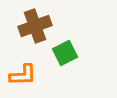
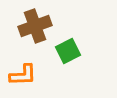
green square: moved 3 px right, 2 px up
